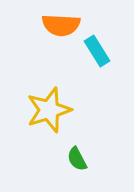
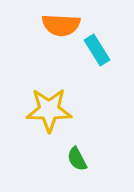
cyan rectangle: moved 1 px up
yellow star: rotated 18 degrees clockwise
